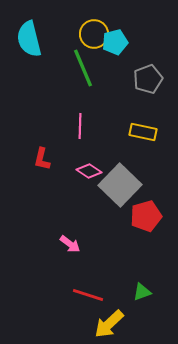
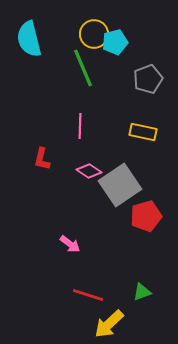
gray square: rotated 12 degrees clockwise
